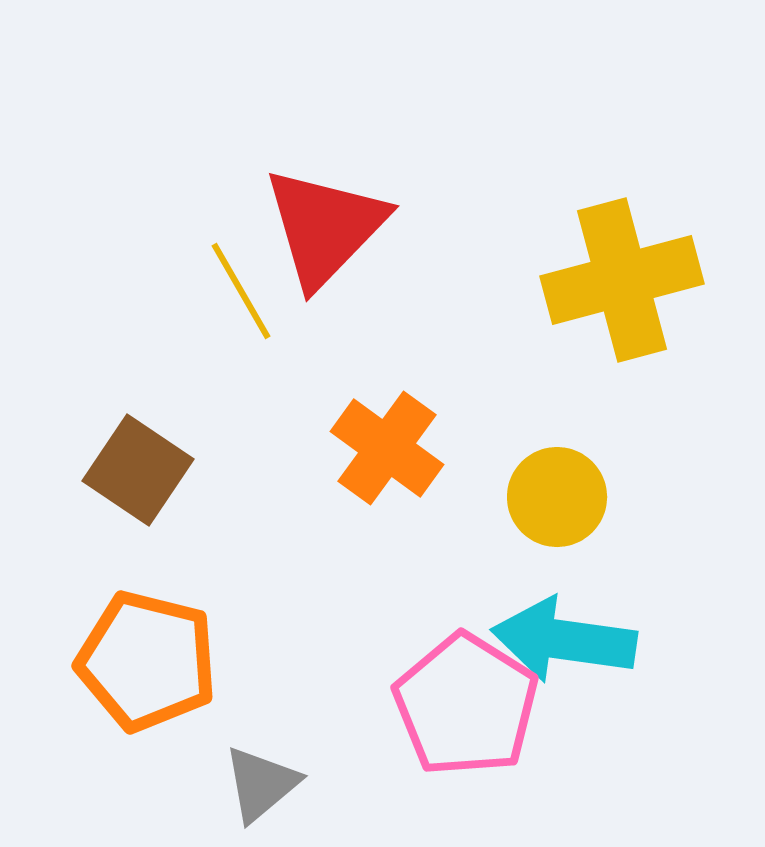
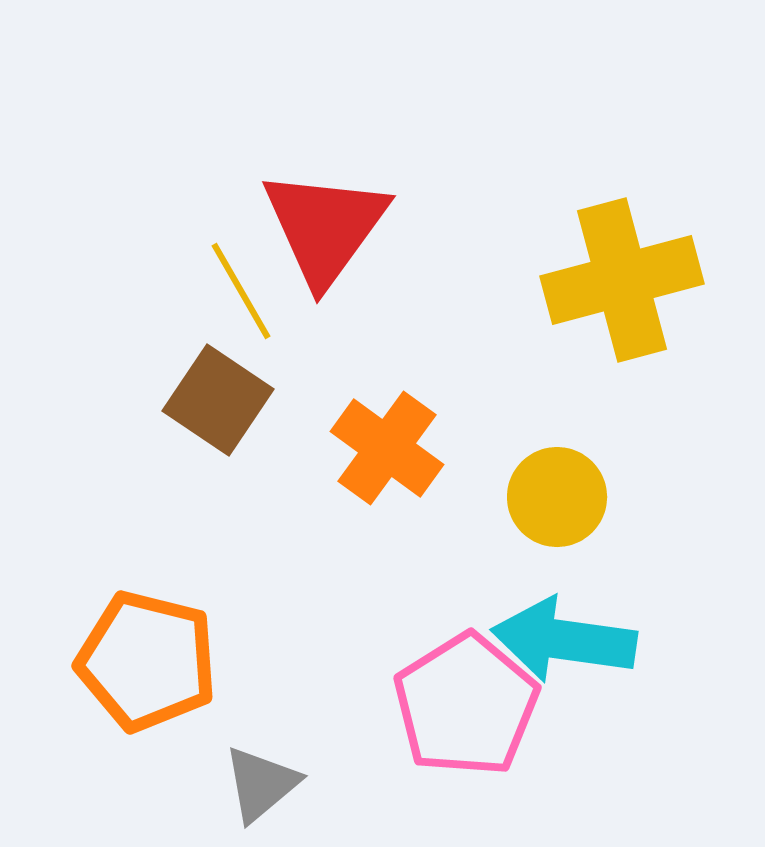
red triangle: rotated 8 degrees counterclockwise
brown square: moved 80 px right, 70 px up
pink pentagon: rotated 8 degrees clockwise
